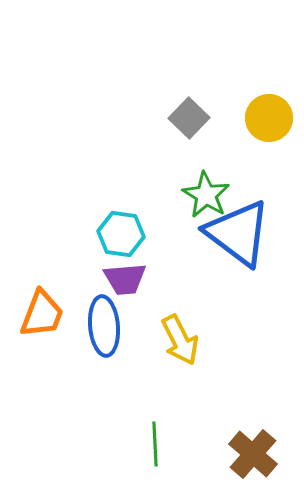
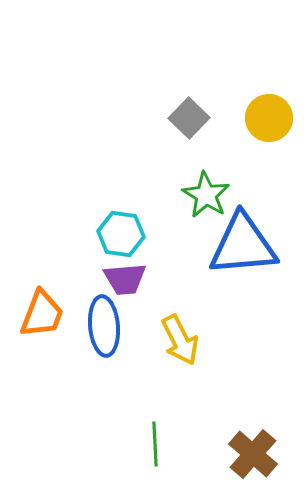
blue triangle: moved 5 px right, 12 px down; rotated 42 degrees counterclockwise
